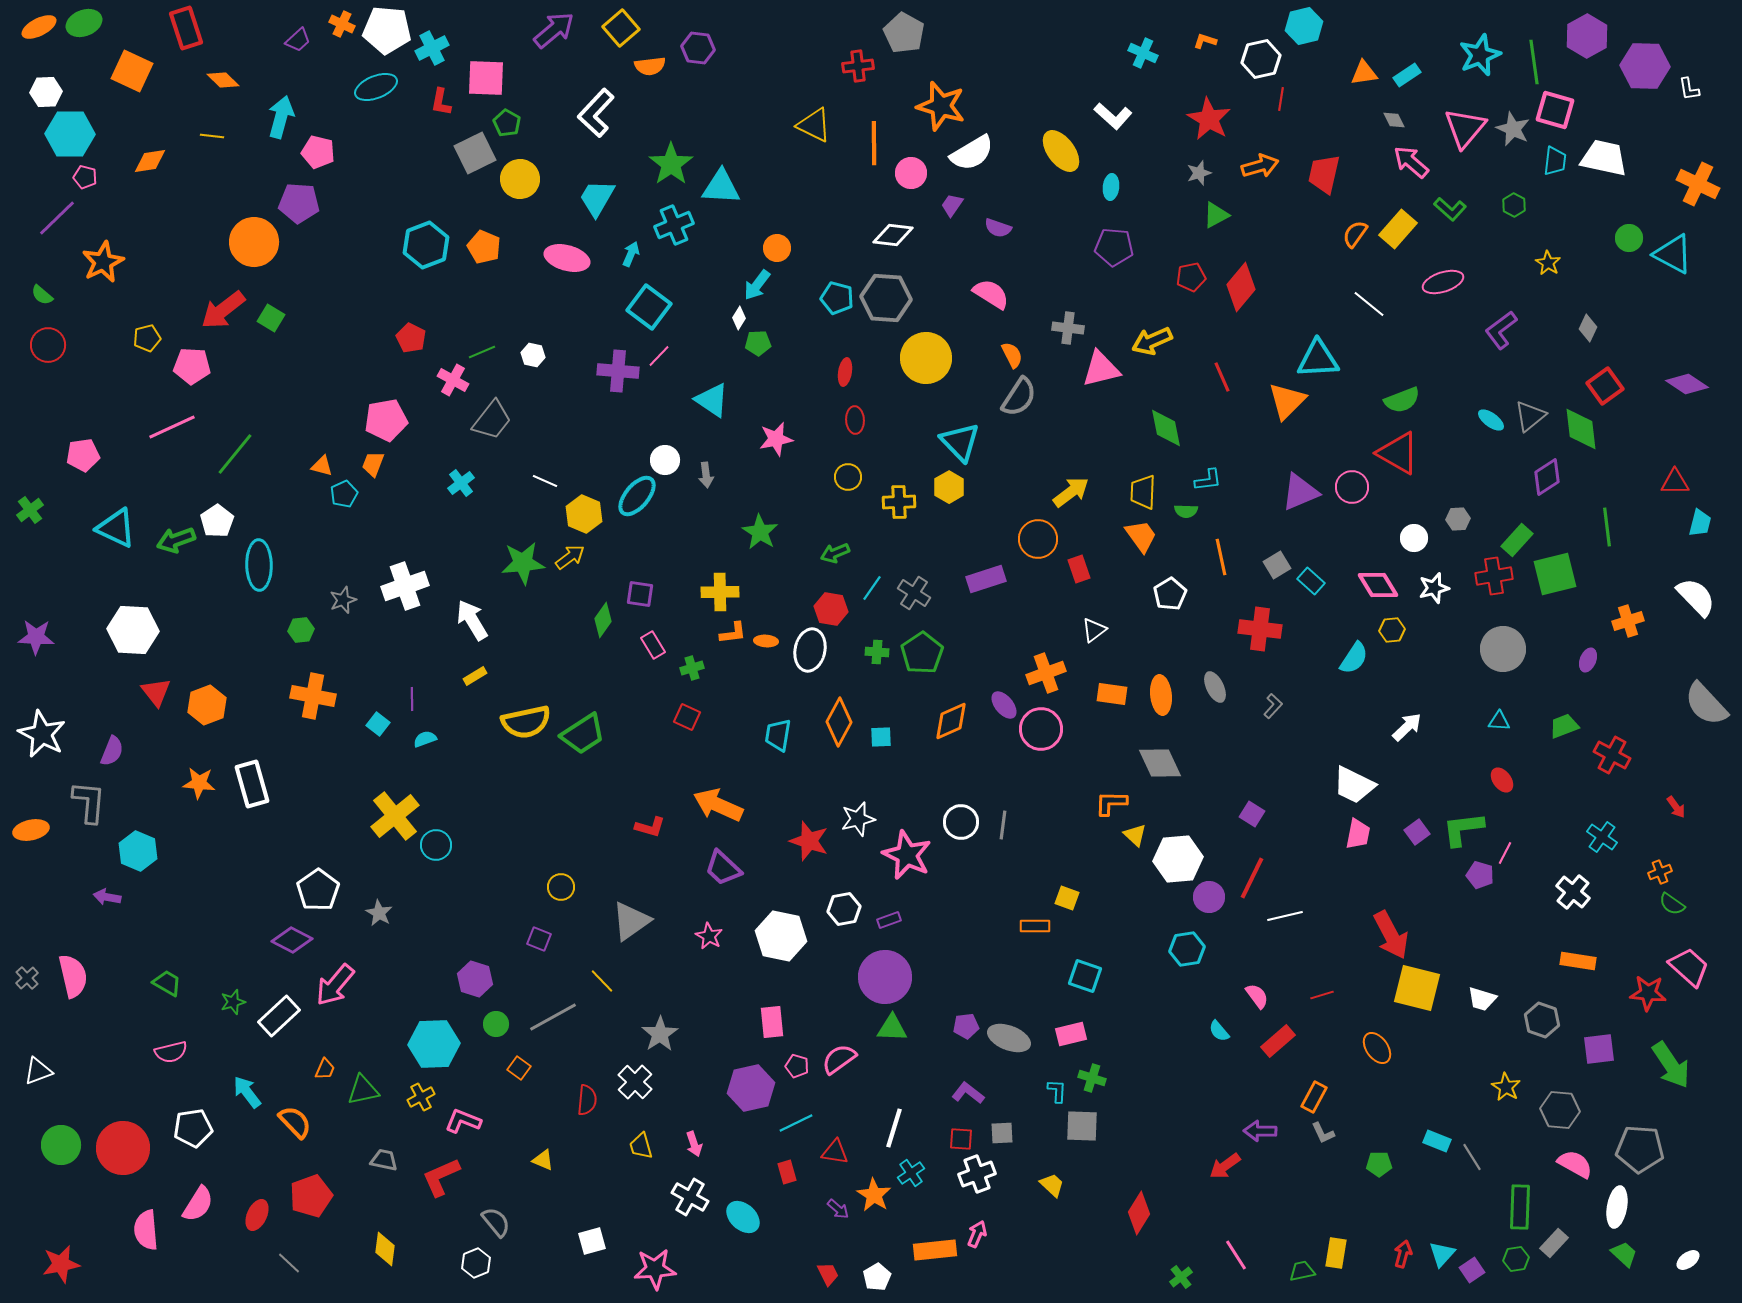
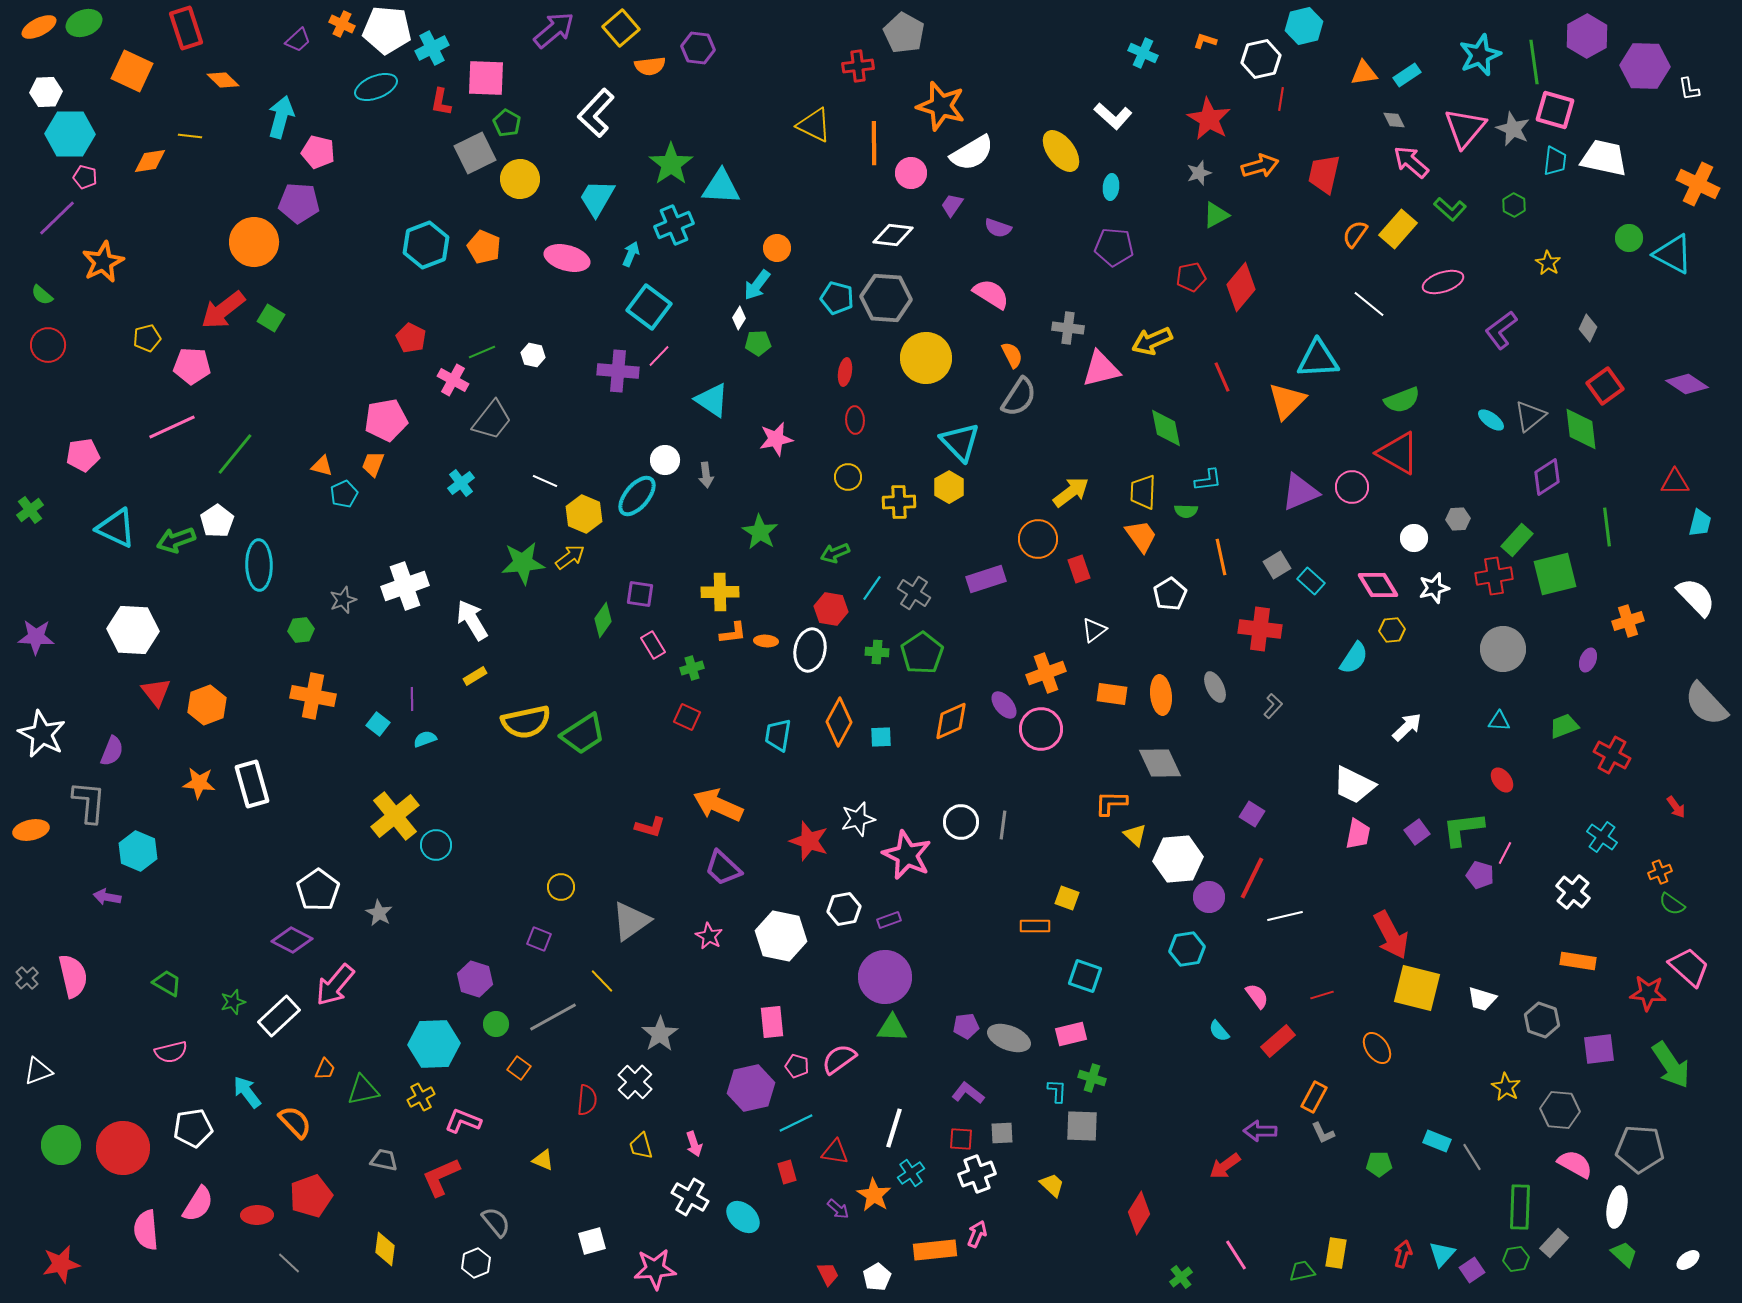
yellow line at (212, 136): moved 22 px left
red ellipse at (257, 1215): rotated 64 degrees clockwise
